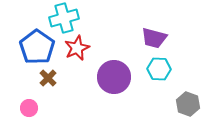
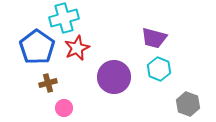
cyan hexagon: rotated 20 degrees clockwise
brown cross: moved 5 px down; rotated 30 degrees clockwise
pink circle: moved 35 px right
